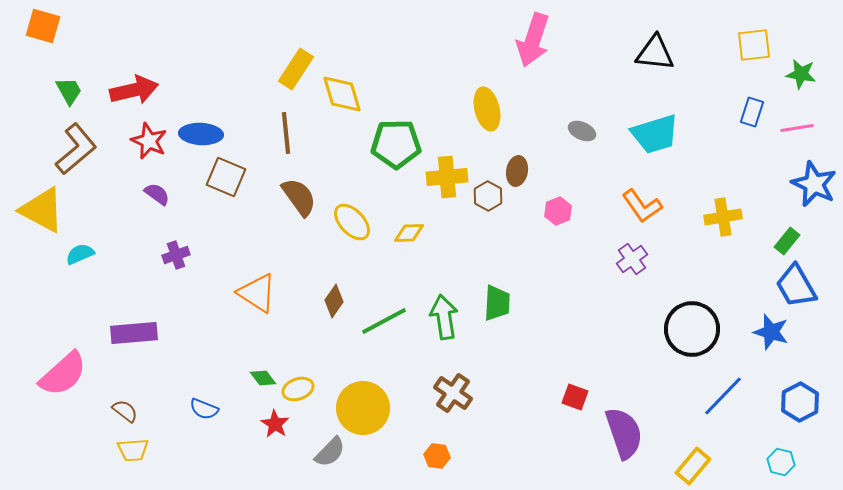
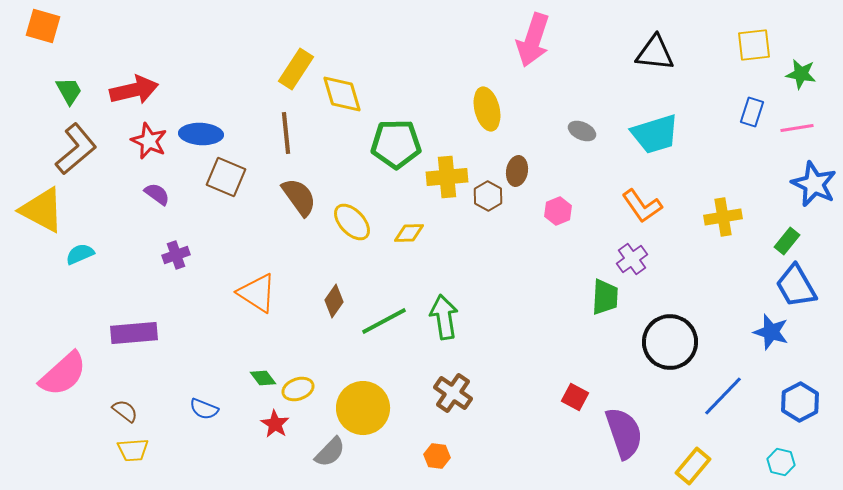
green trapezoid at (497, 303): moved 108 px right, 6 px up
black circle at (692, 329): moved 22 px left, 13 px down
red square at (575, 397): rotated 8 degrees clockwise
